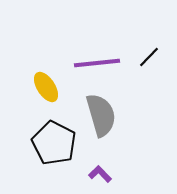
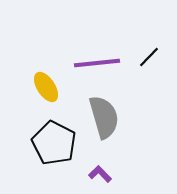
gray semicircle: moved 3 px right, 2 px down
